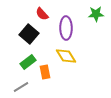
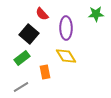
green rectangle: moved 6 px left, 4 px up
